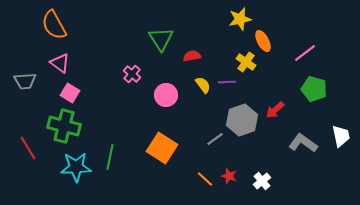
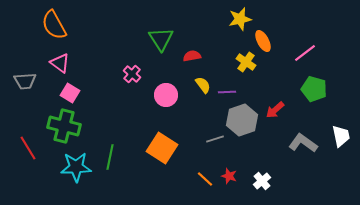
purple line: moved 10 px down
gray line: rotated 18 degrees clockwise
